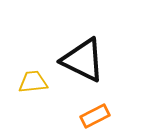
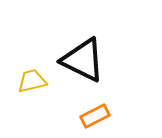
yellow trapezoid: moved 1 px left, 1 px up; rotated 8 degrees counterclockwise
